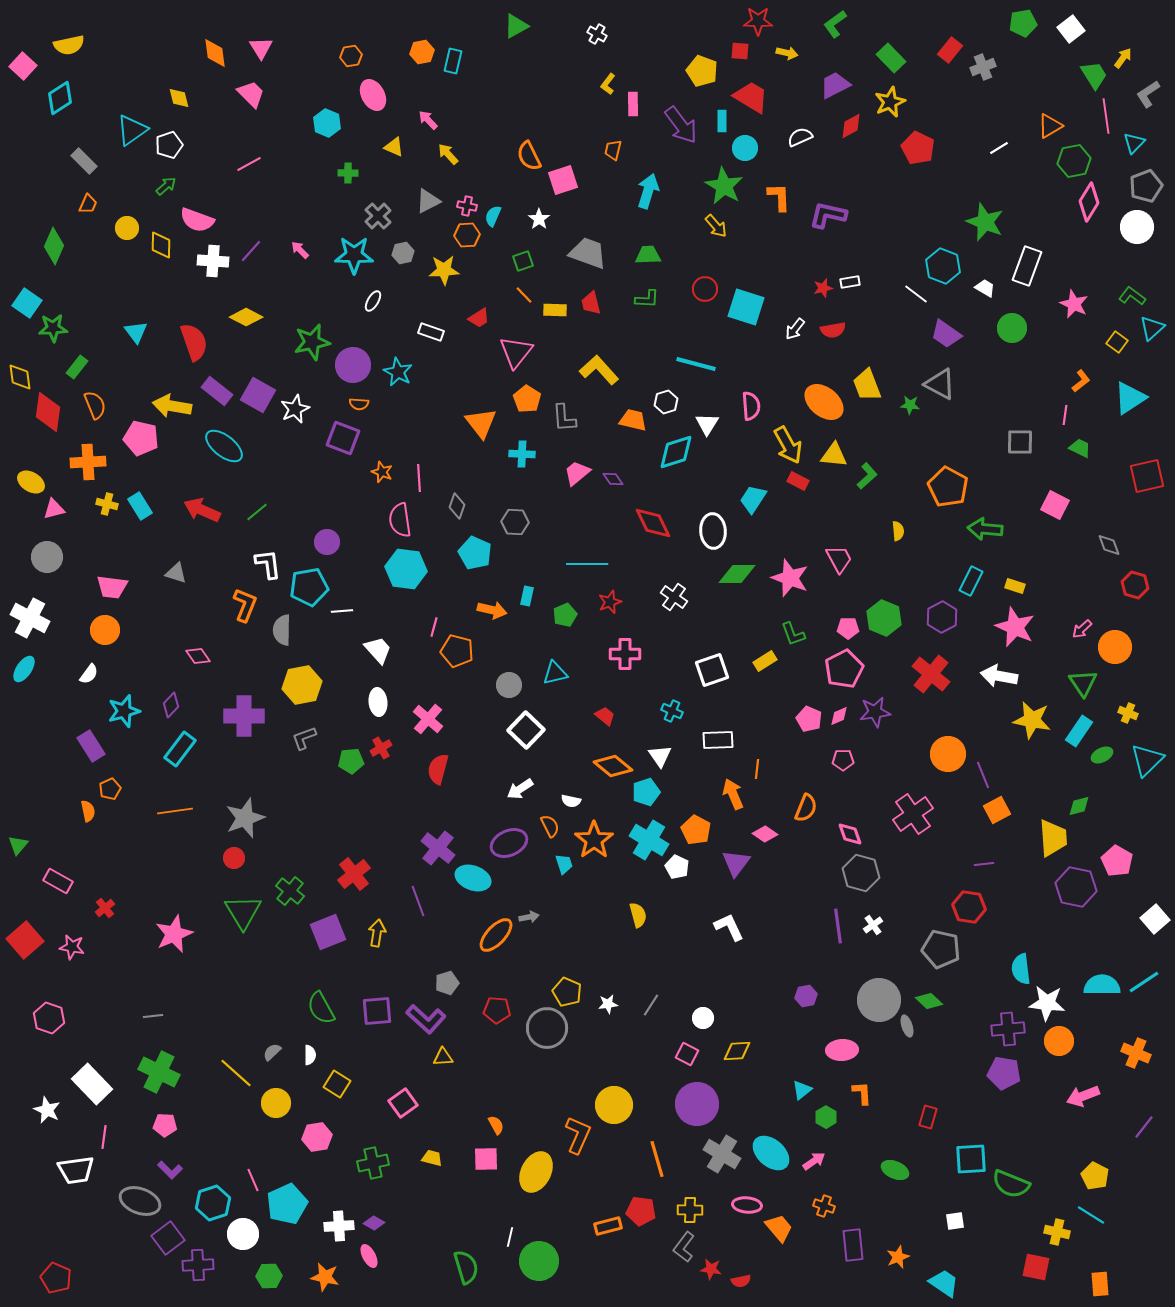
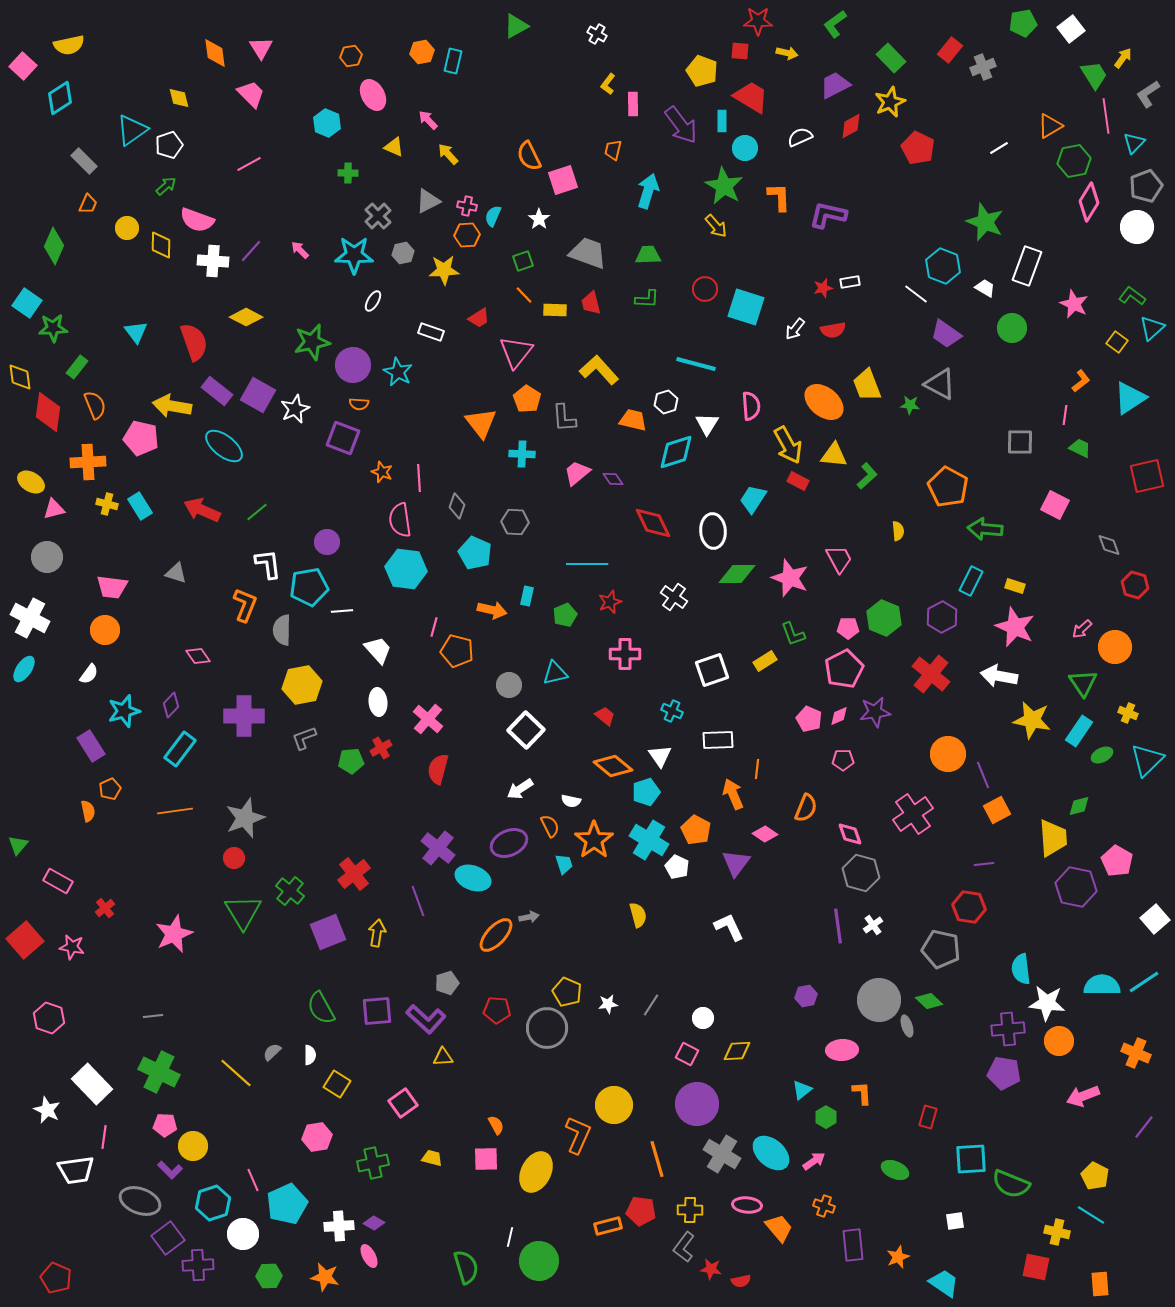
yellow circle at (276, 1103): moved 83 px left, 43 px down
